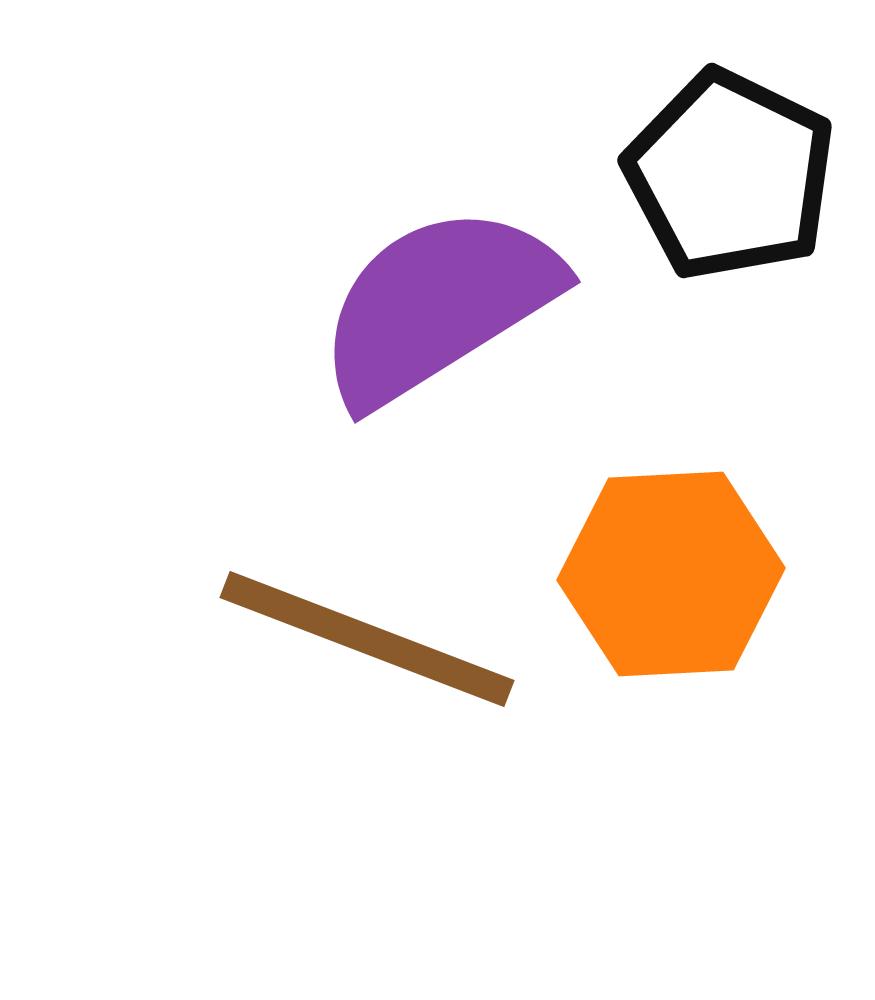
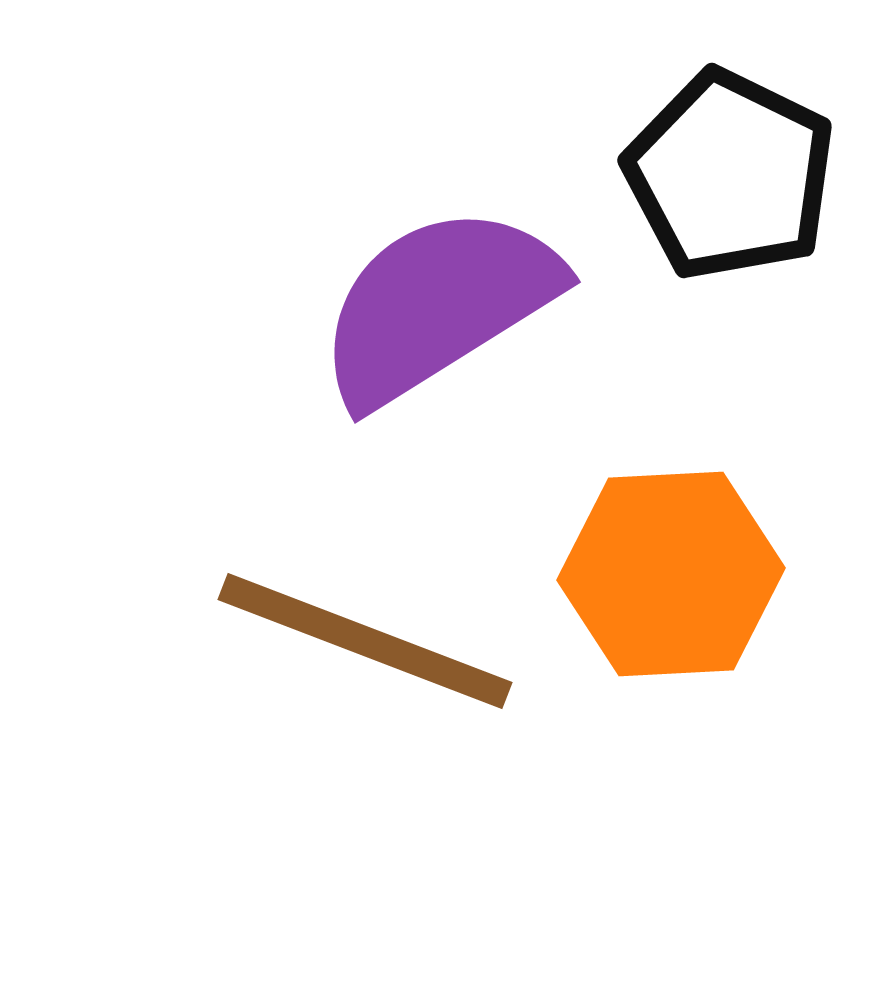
brown line: moved 2 px left, 2 px down
